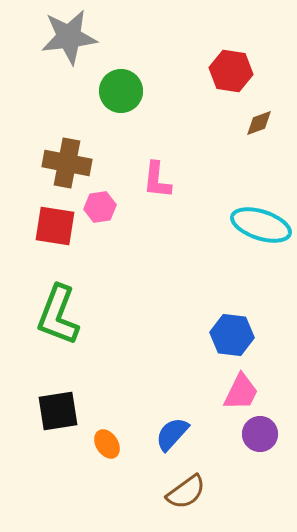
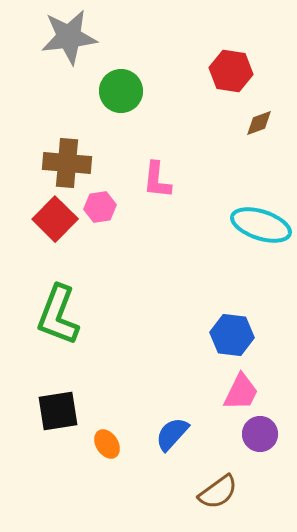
brown cross: rotated 6 degrees counterclockwise
red square: moved 7 px up; rotated 36 degrees clockwise
brown semicircle: moved 32 px right
